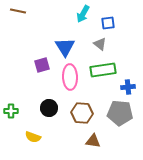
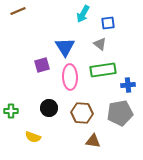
brown line: rotated 35 degrees counterclockwise
blue cross: moved 2 px up
gray pentagon: rotated 15 degrees counterclockwise
